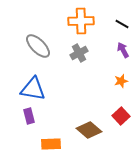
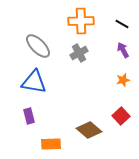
orange star: moved 2 px right, 1 px up
blue triangle: moved 1 px right, 7 px up
